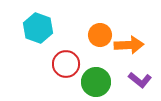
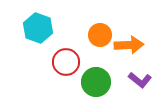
red circle: moved 2 px up
